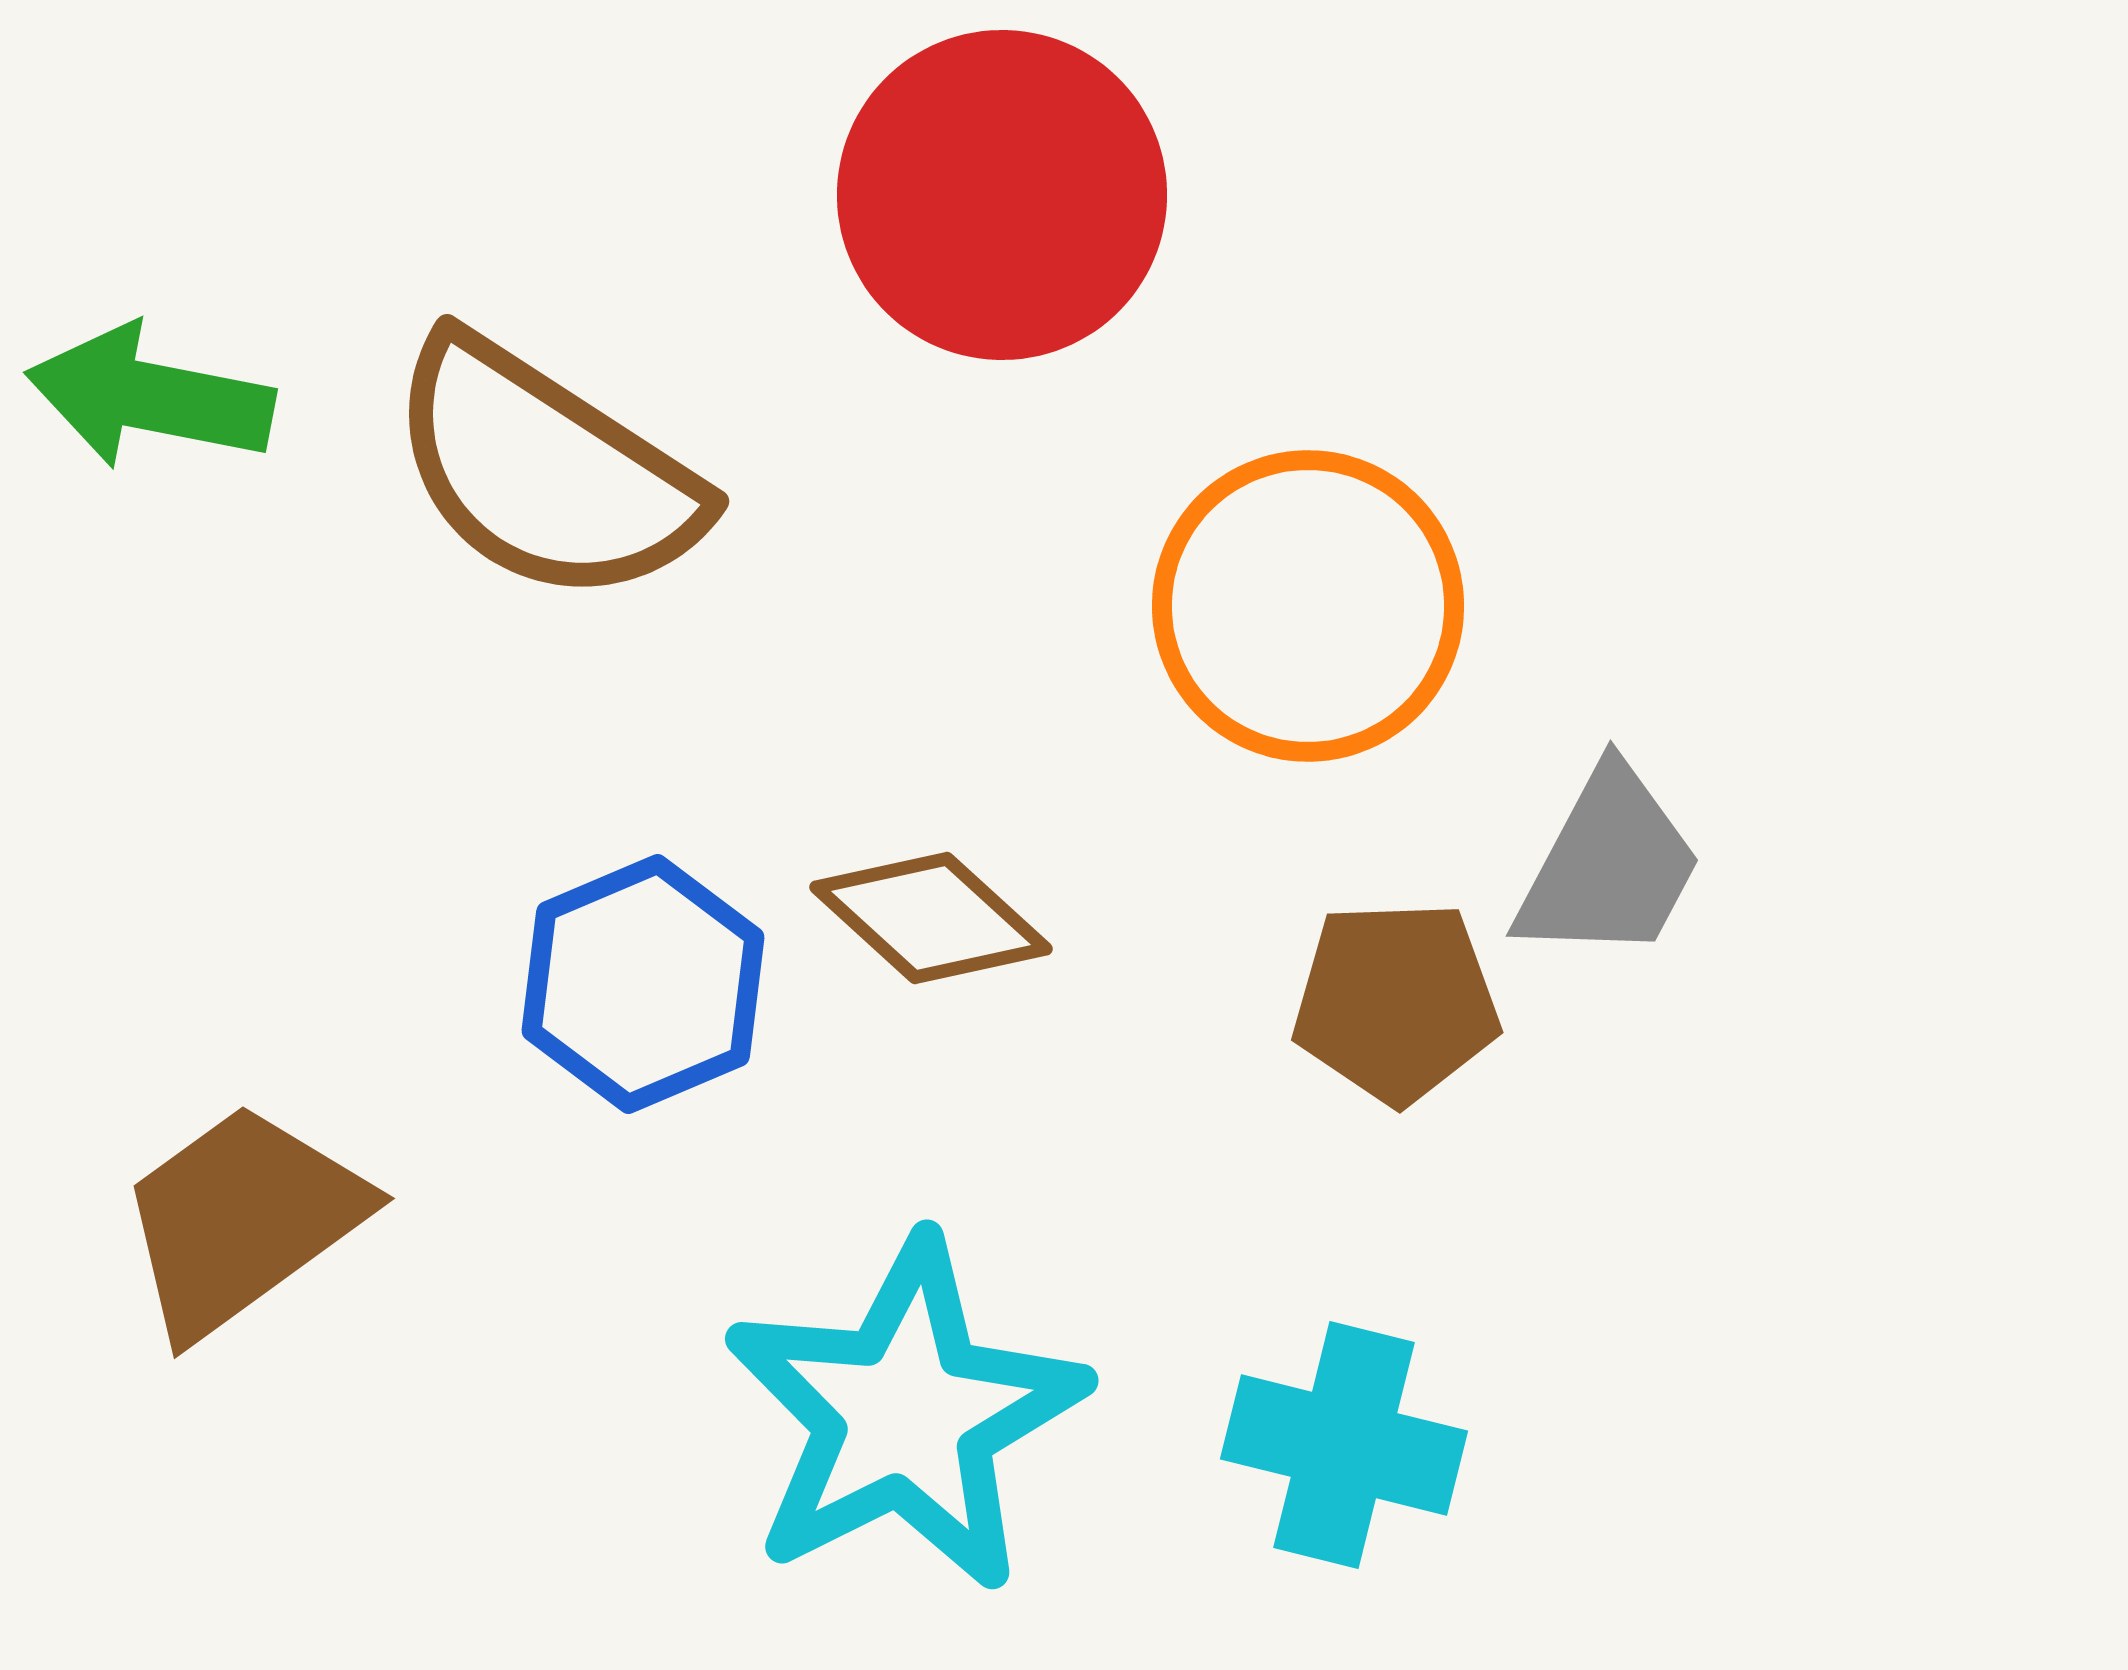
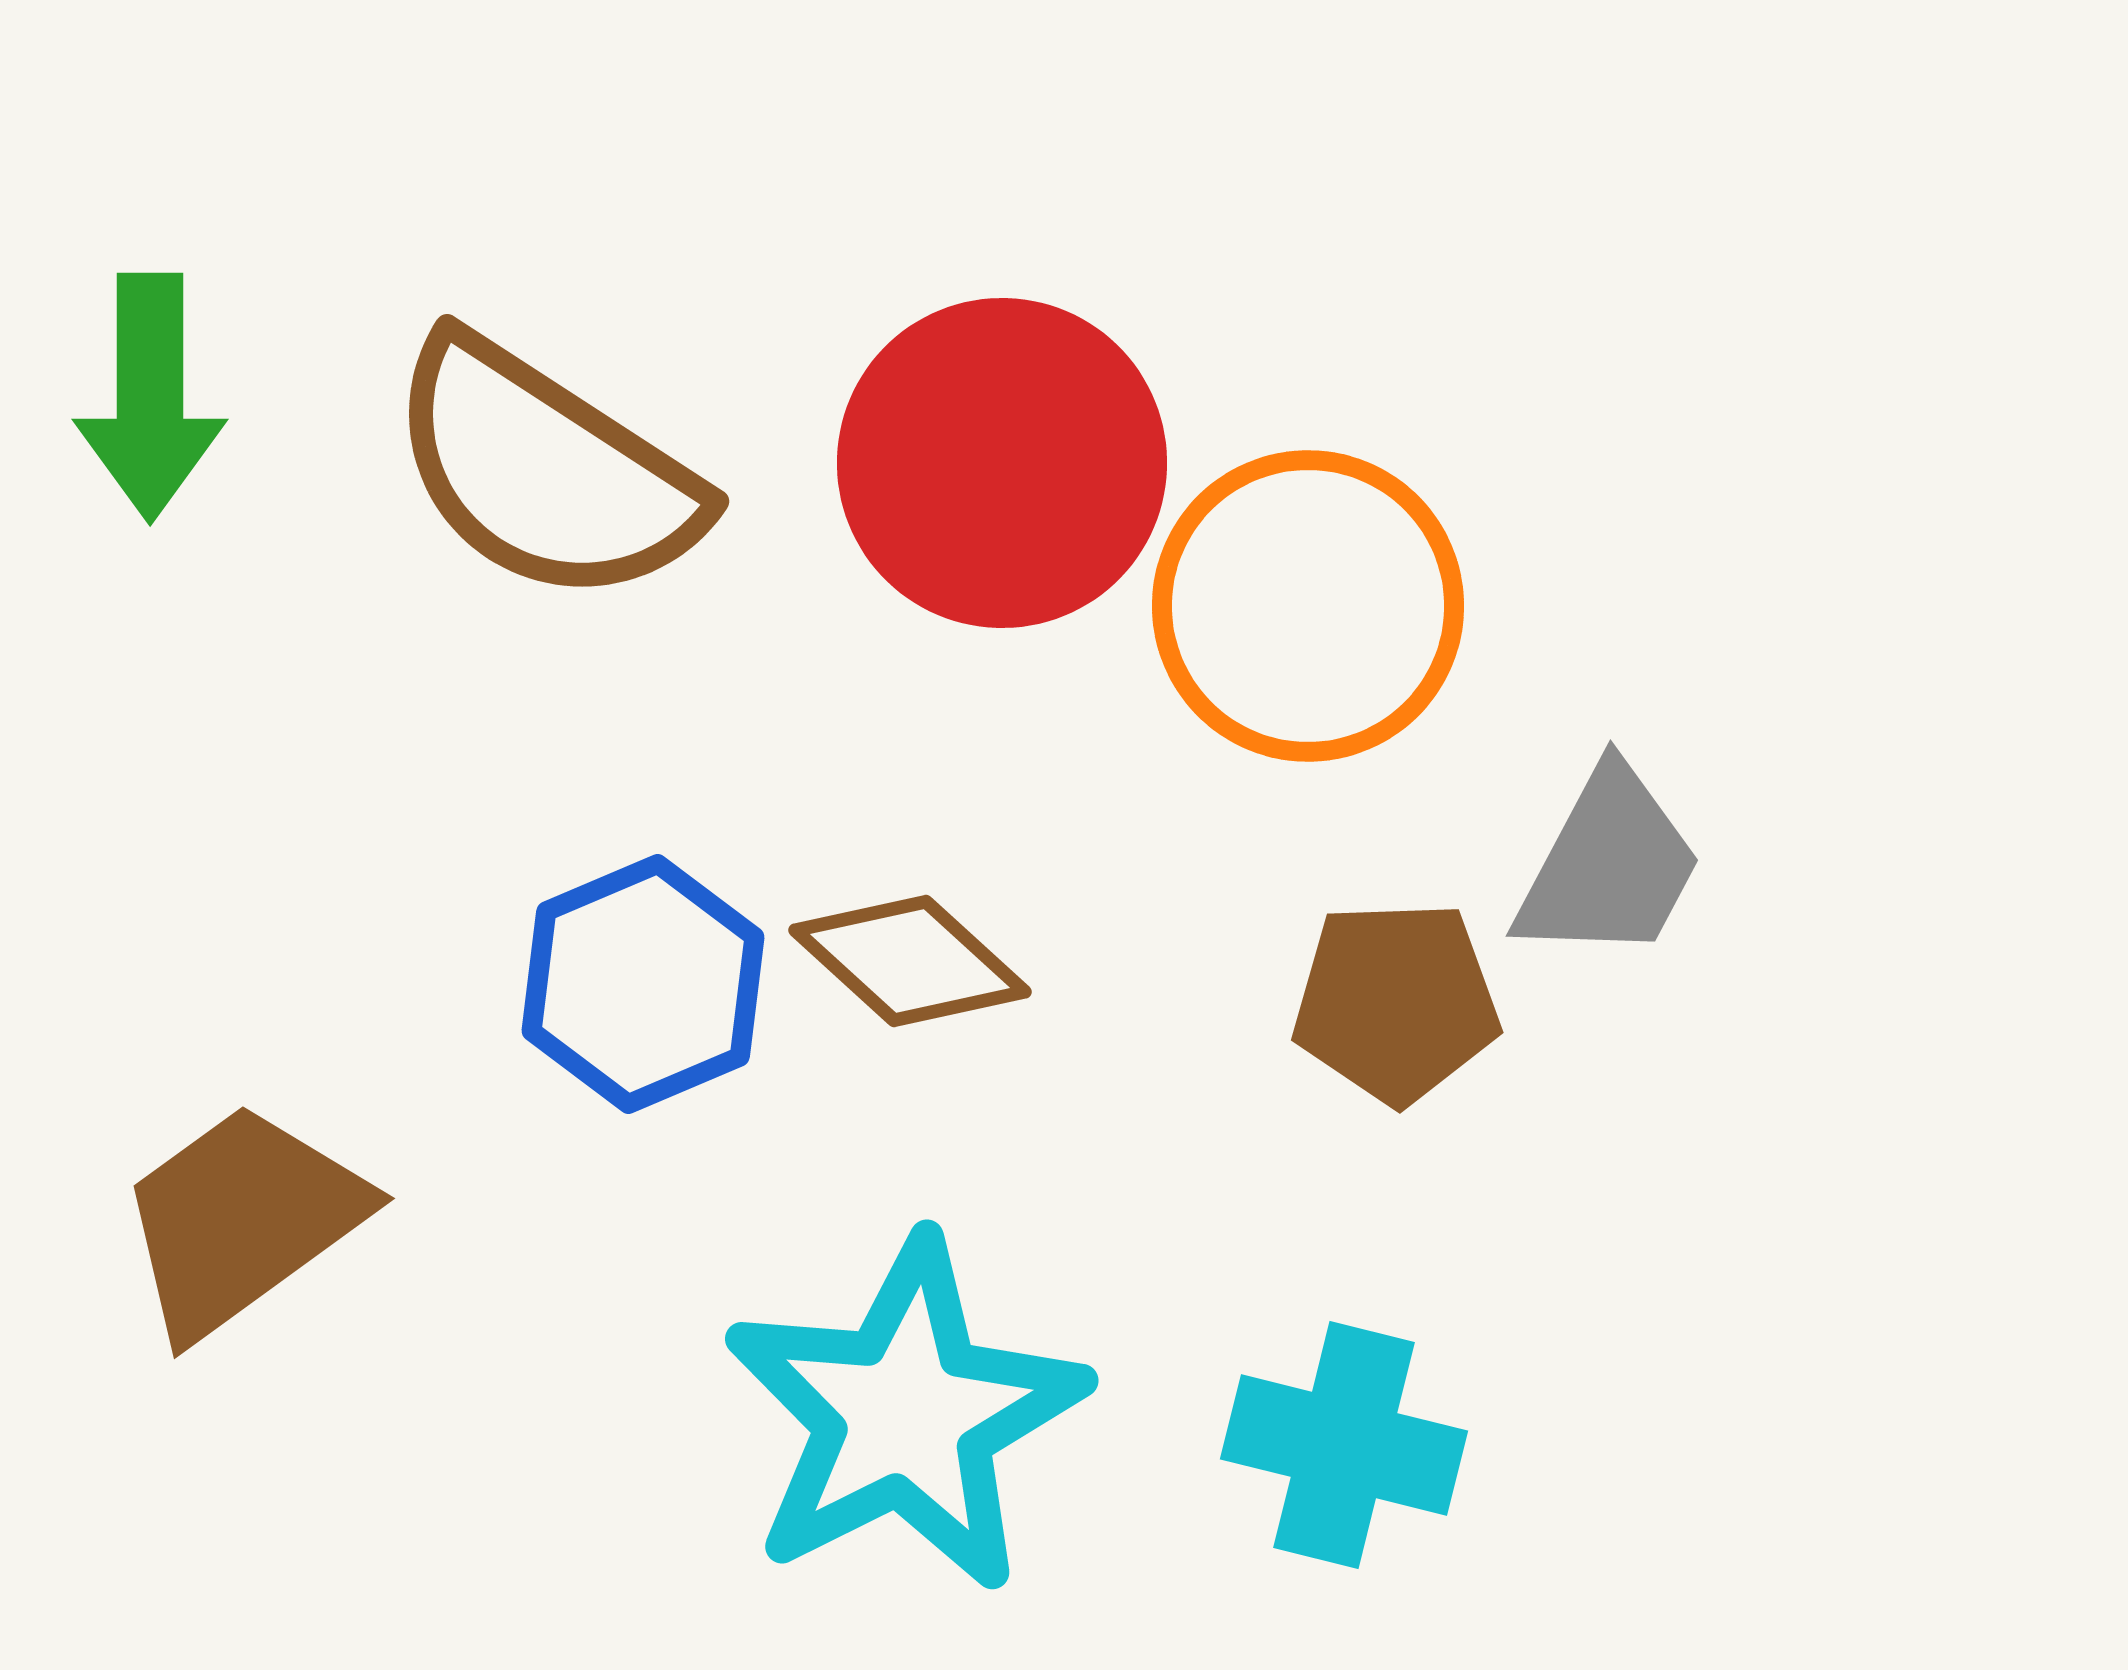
red circle: moved 268 px down
green arrow: rotated 101 degrees counterclockwise
brown diamond: moved 21 px left, 43 px down
